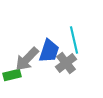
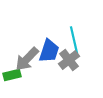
gray cross: moved 3 px right, 3 px up
